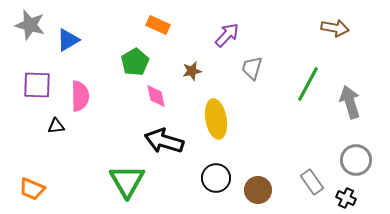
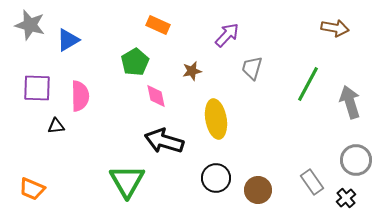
purple square: moved 3 px down
black cross: rotated 24 degrees clockwise
